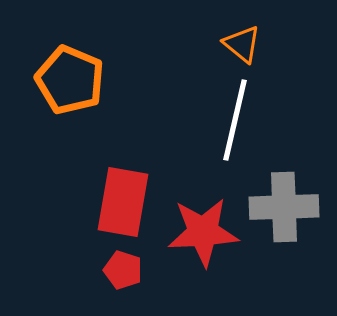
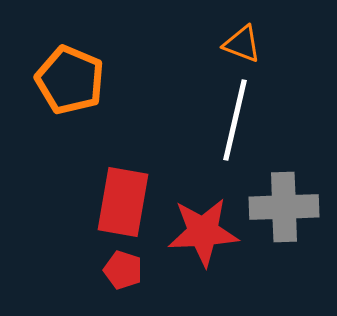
orange triangle: rotated 18 degrees counterclockwise
